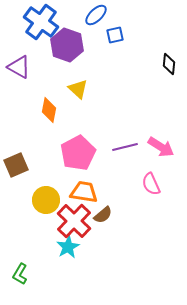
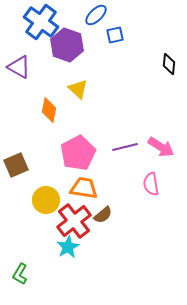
pink semicircle: rotated 15 degrees clockwise
orange trapezoid: moved 4 px up
red cross: rotated 8 degrees clockwise
